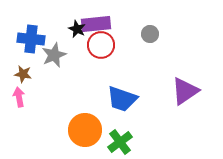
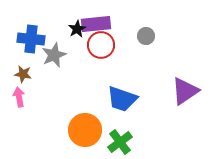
black star: rotated 18 degrees clockwise
gray circle: moved 4 px left, 2 px down
